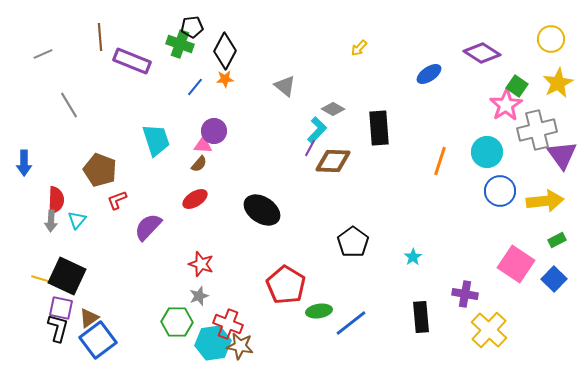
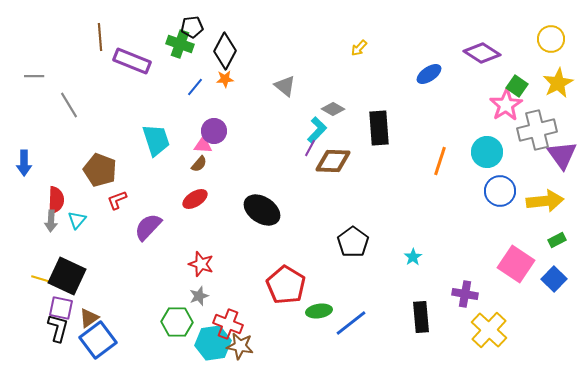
gray line at (43, 54): moved 9 px left, 22 px down; rotated 24 degrees clockwise
